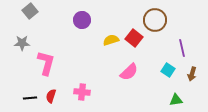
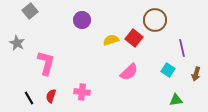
gray star: moved 5 px left; rotated 28 degrees clockwise
brown arrow: moved 4 px right
black line: moved 1 px left; rotated 64 degrees clockwise
